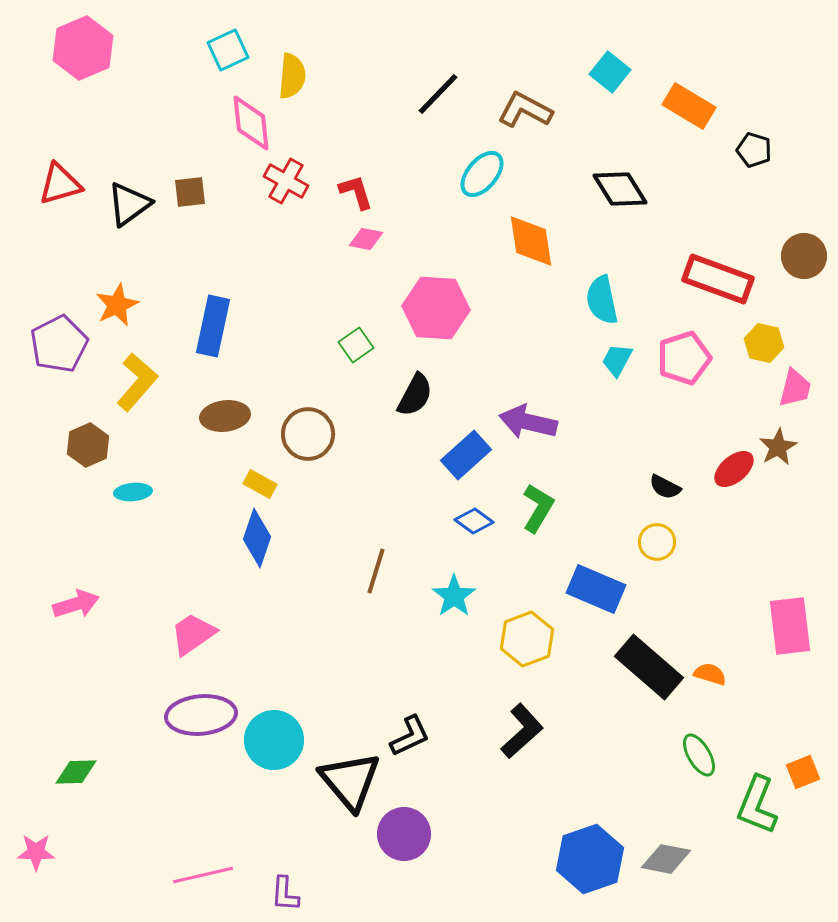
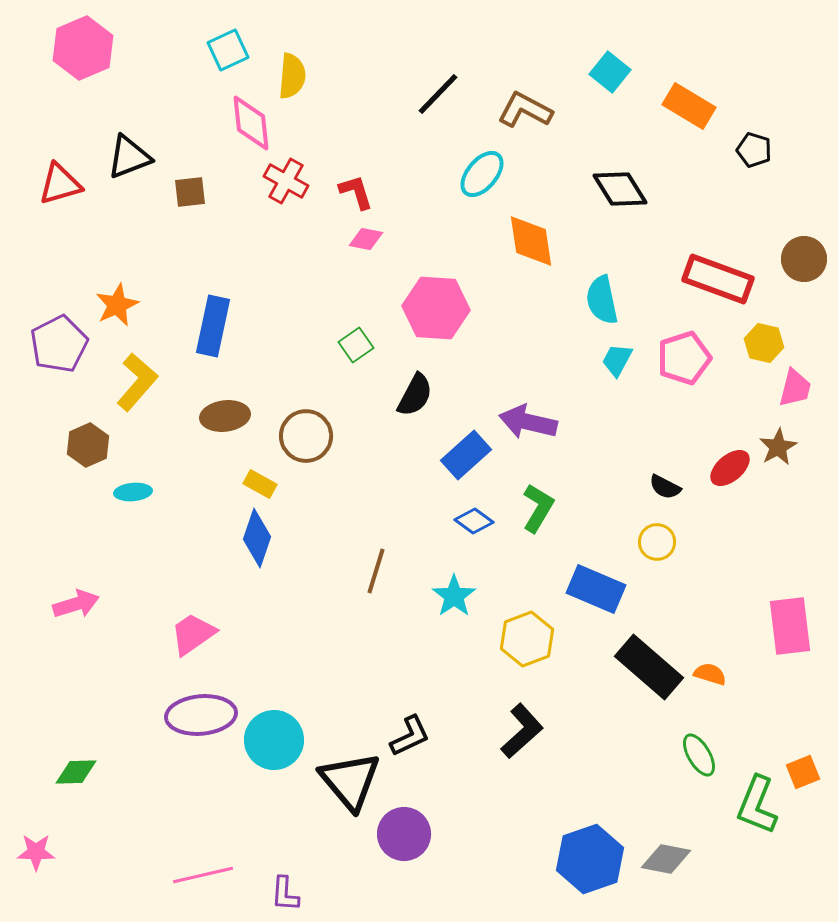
black triangle at (129, 204): moved 47 px up; rotated 15 degrees clockwise
brown circle at (804, 256): moved 3 px down
brown circle at (308, 434): moved 2 px left, 2 px down
red ellipse at (734, 469): moved 4 px left, 1 px up
